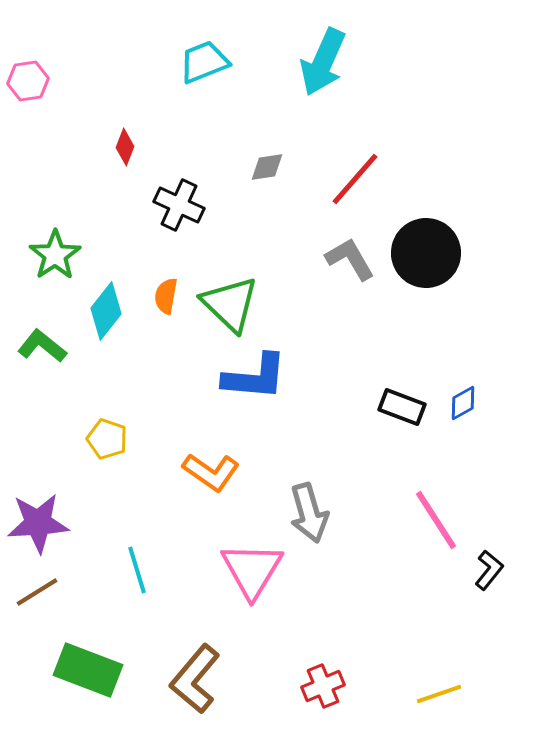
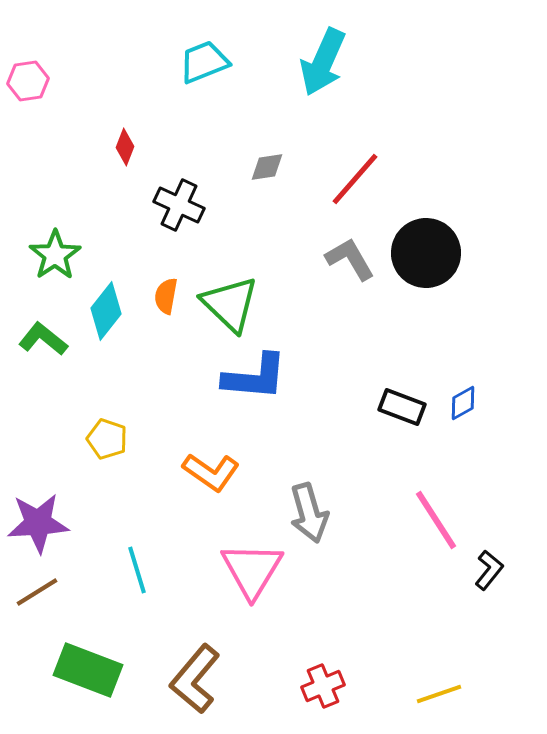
green L-shape: moved 1 px right, 7 px up
